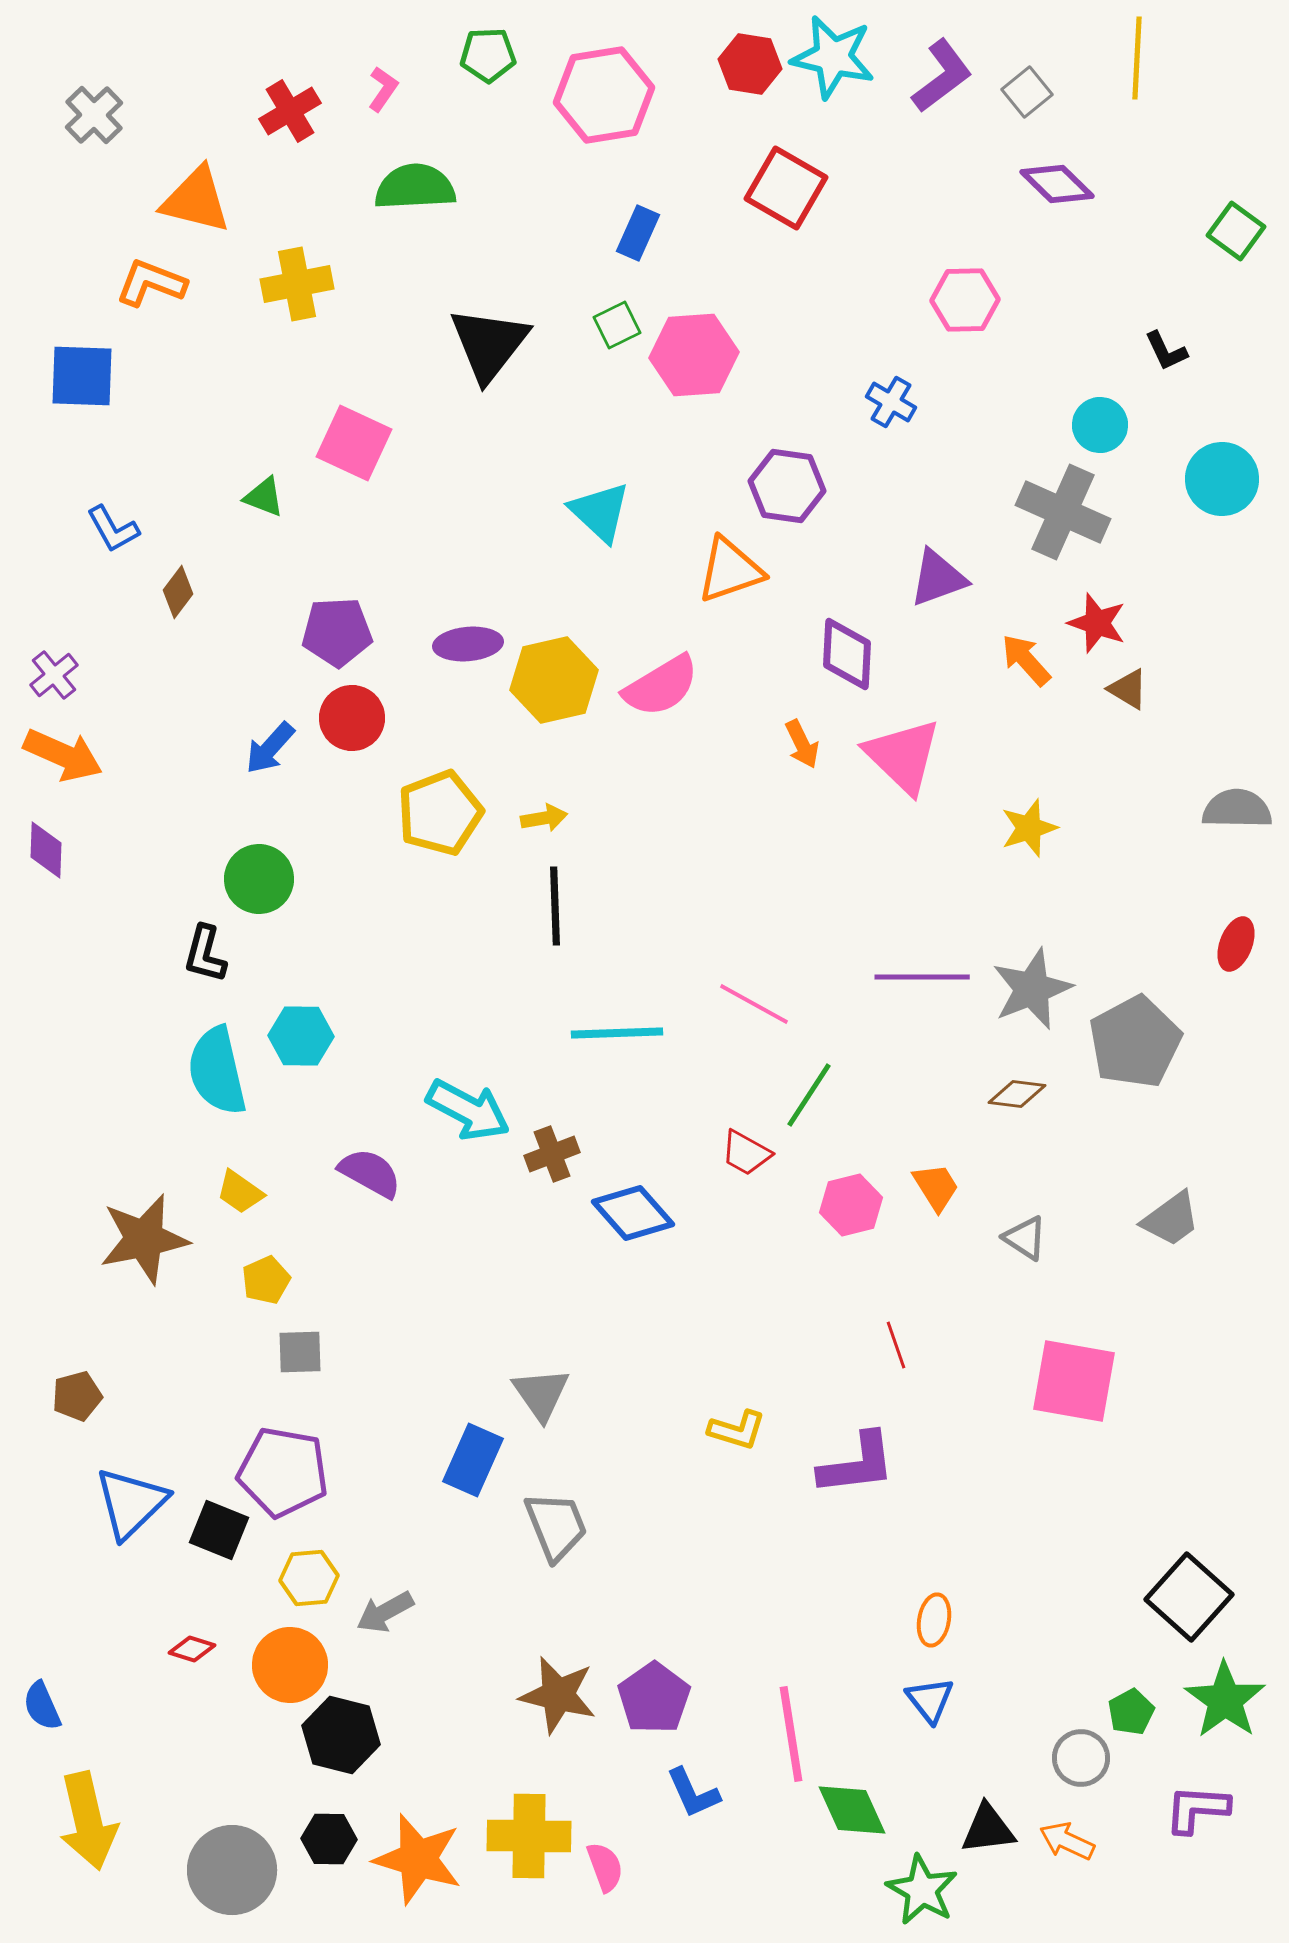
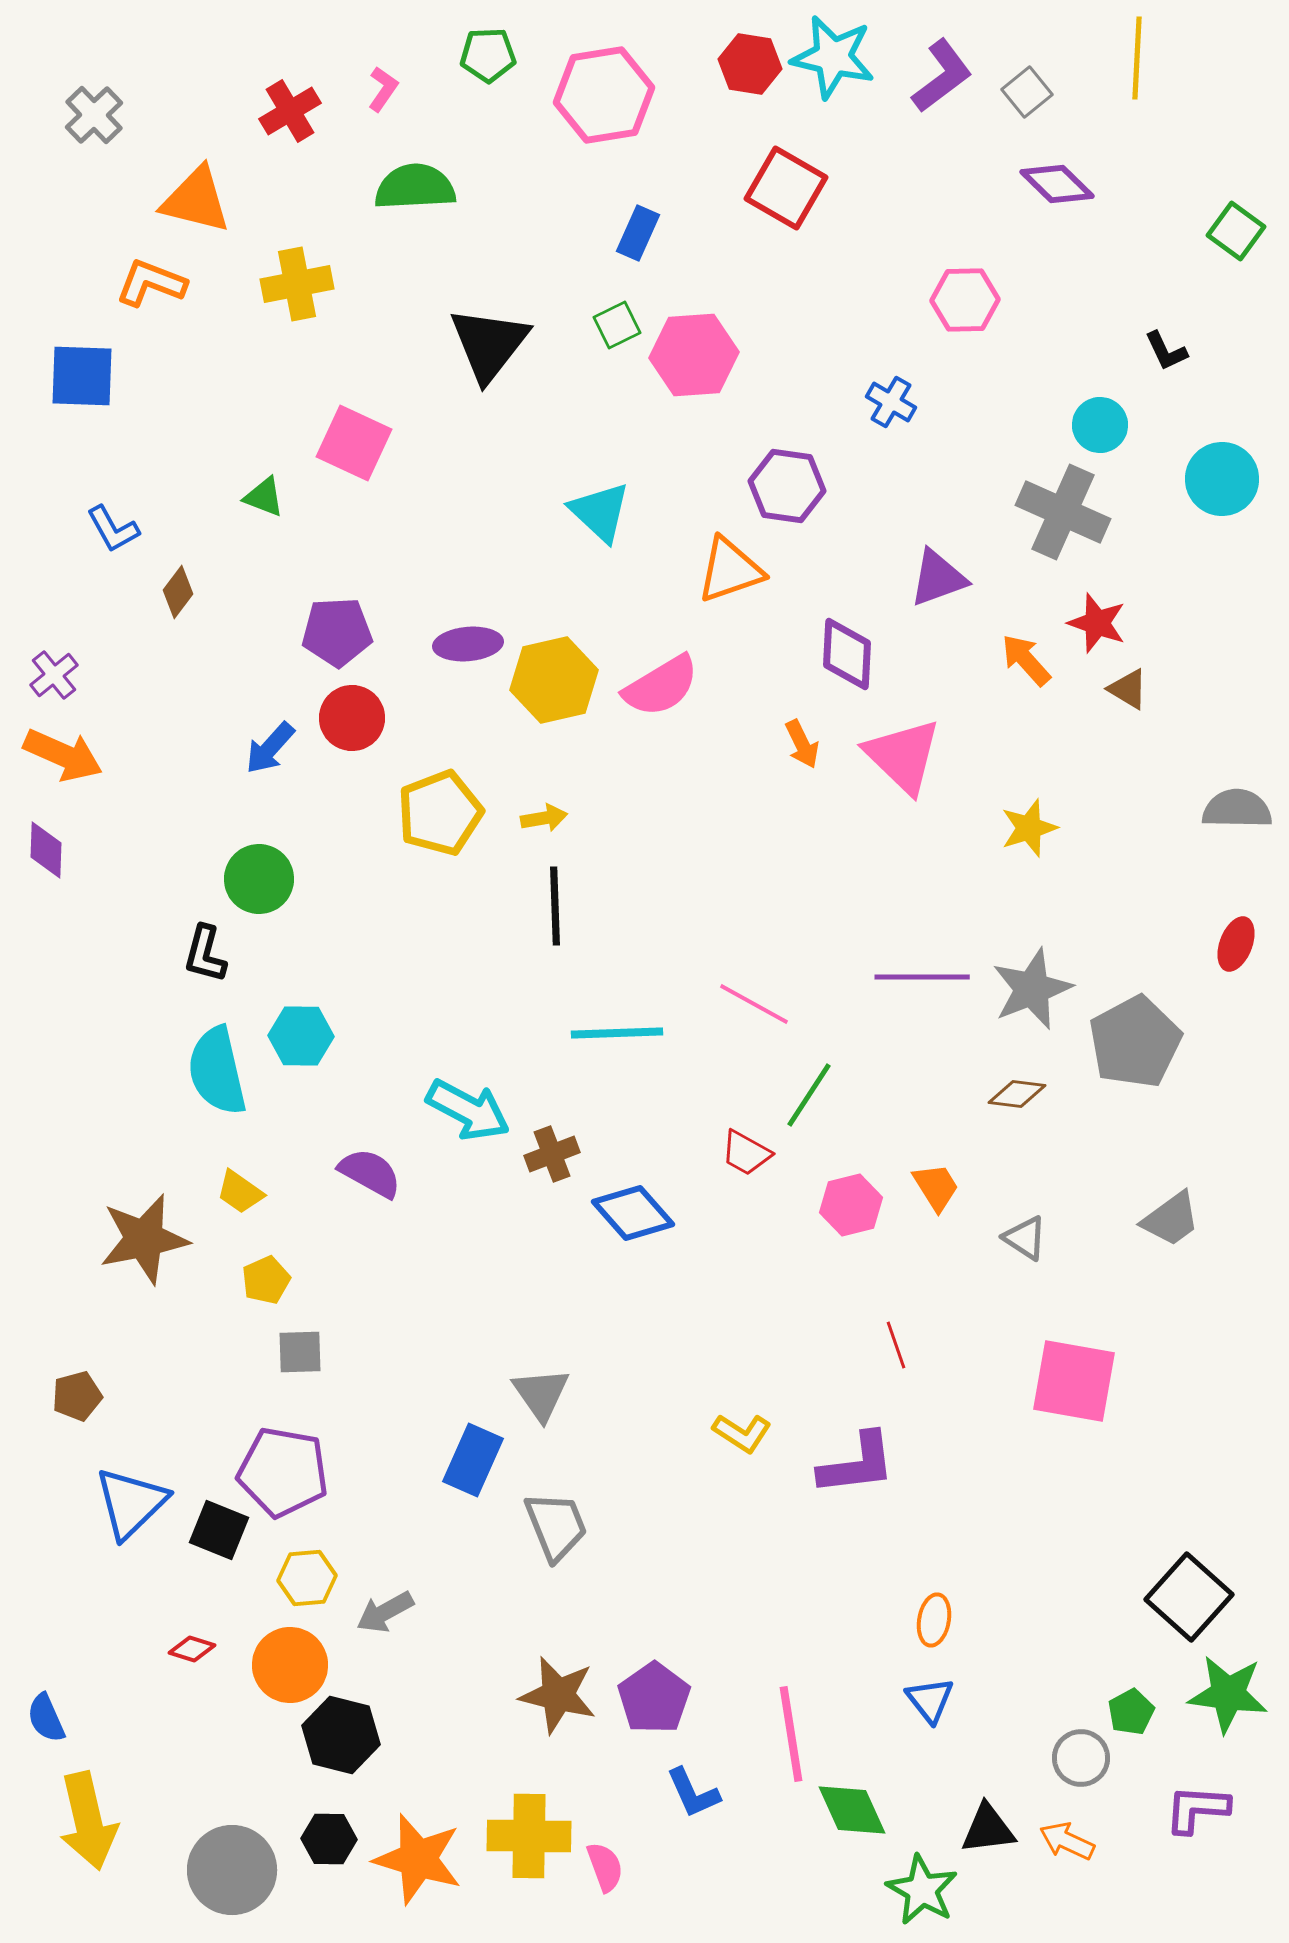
yellow L-shape at (737, 1430): moved 5 px right, 3 px down; rotated 16 degrees clockwise
yellow hexagon at (309, 1578): moved 2 px left
green star at (1225, 1700): moved 3 px right, 6 px up; rotated 28 degrees counterclockwise
blue semicircle at (42, 1706): moved 4 px right, 12 px down
